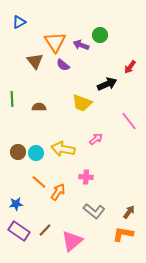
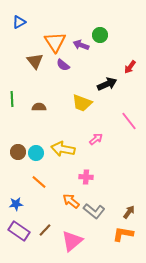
orange arrow: moved 13 px right, 9 px down; rotated 84 degrees counterclockwise
